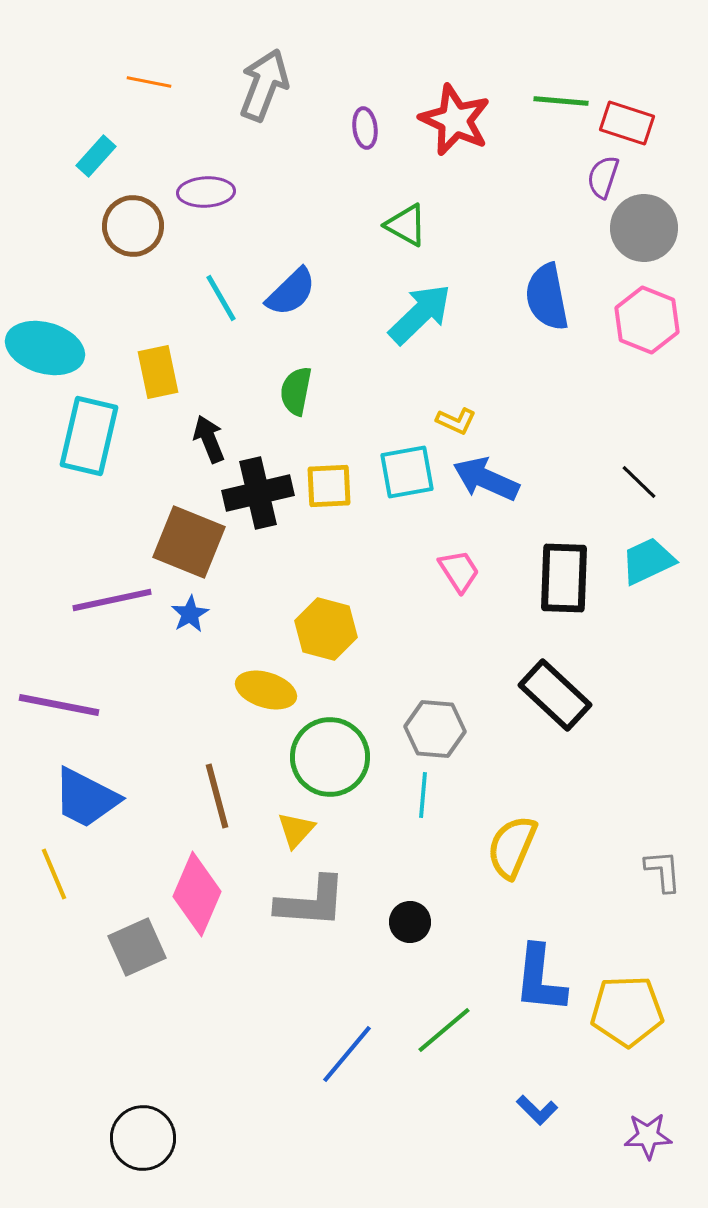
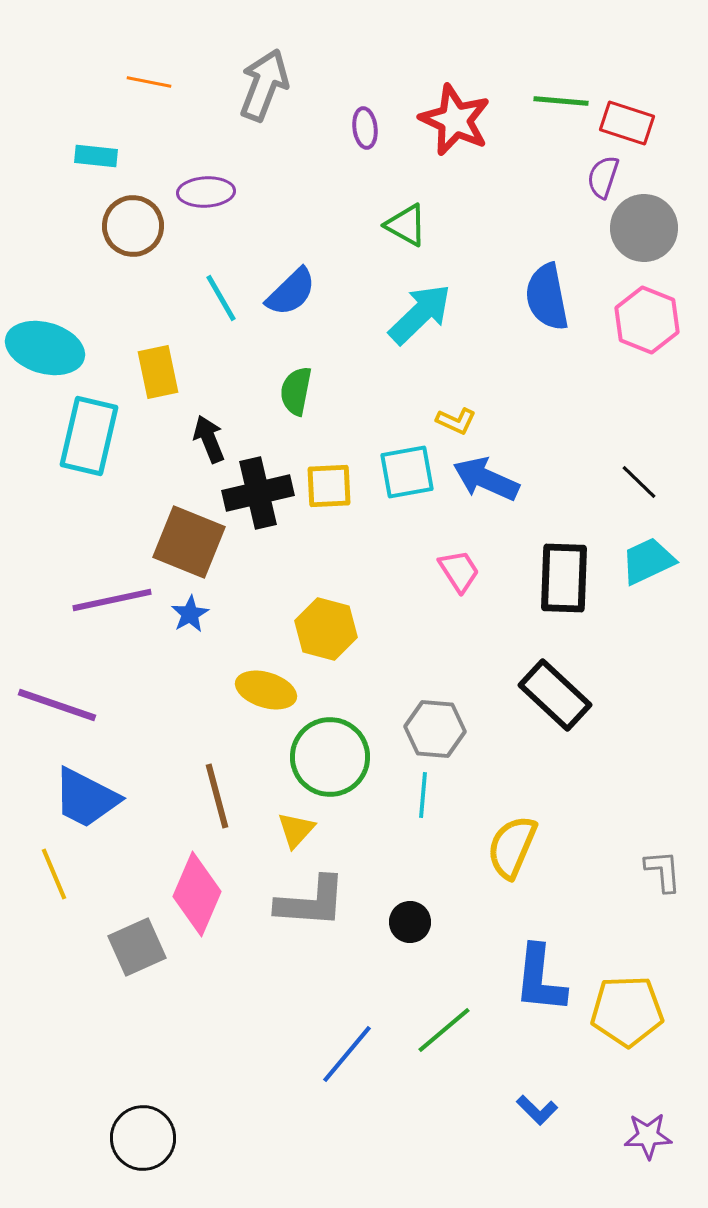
cyan rectangle at (96, 156): rotated 54 degrees clockwise
purple line at (59, 705): moved 2 px left; rotated 8 degrees clockwise
